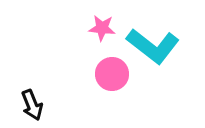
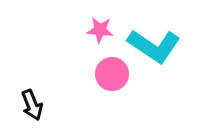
pink star: moved 2 px left, 2 px down
cyan L-shape: moved 1 px right; rotated 4 degrees counterclockwise
